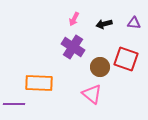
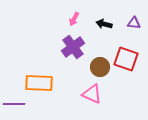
black arrow: rotated 28 degrees clockwise
purple cross: rotated 20 degrees clockwise
pink triangle: rotated 15 degrees counterclockwise
